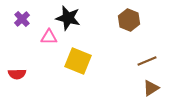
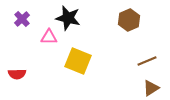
brown hexagon: rotated 15 degrees clockwise
